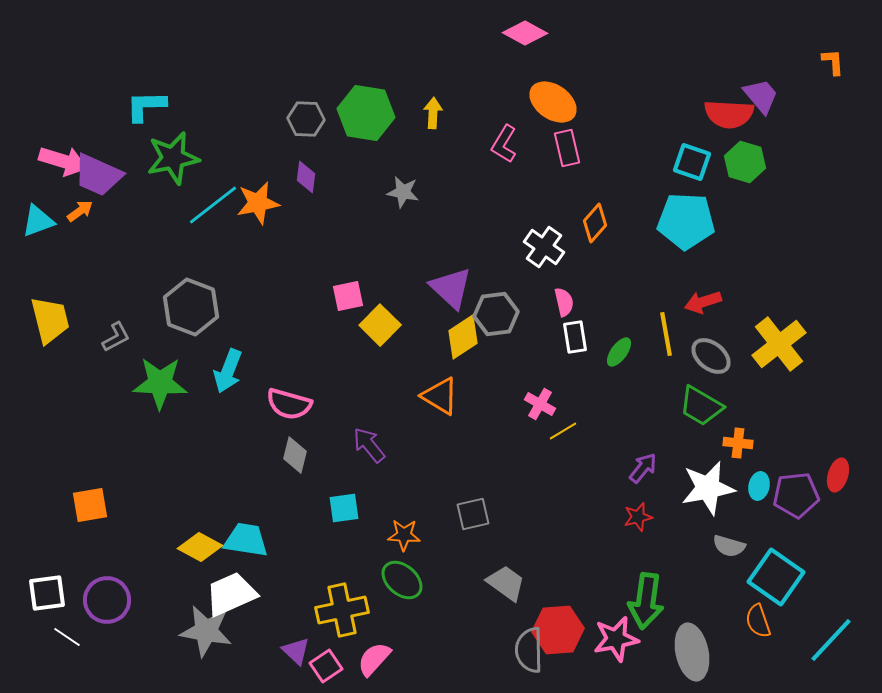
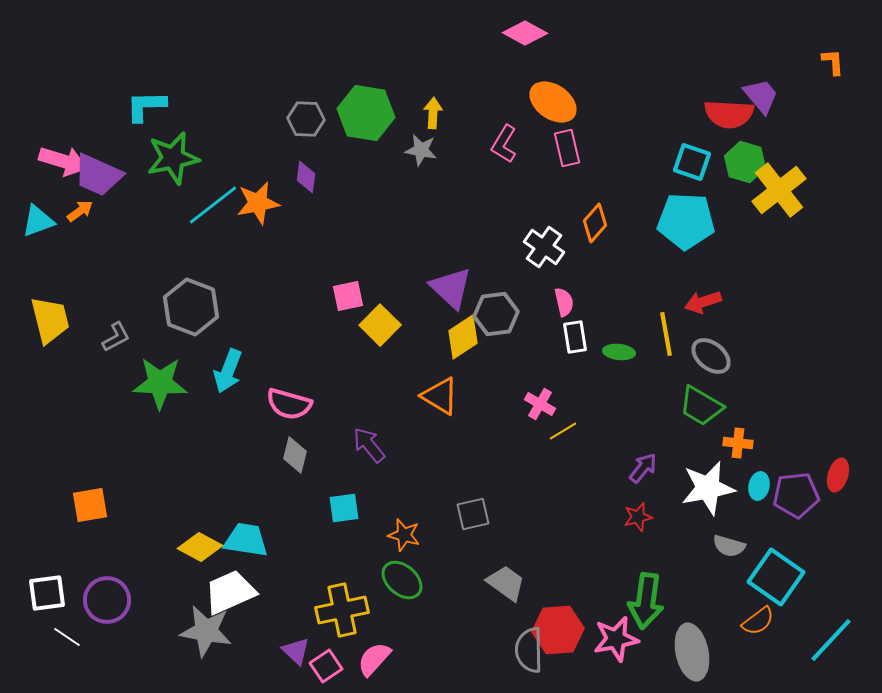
gray star at (403, 192): moved 18 px right, 42 px up
yellow cross at (779, 344): moved 154 px up
green ellipse at (619, 352): rotated 60 degrees clockwise
orange star at (404, 535): rotated 12 degrees clockwise
white trapezoid at (231, 594): moved 1 px left, 2 px up
orange semicircle at (758, 621): rotated 108 degrees counterclockwise
